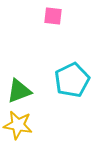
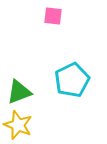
green triangle: moved 1 px down
yellow star: rotated 12 degrees clockwise
